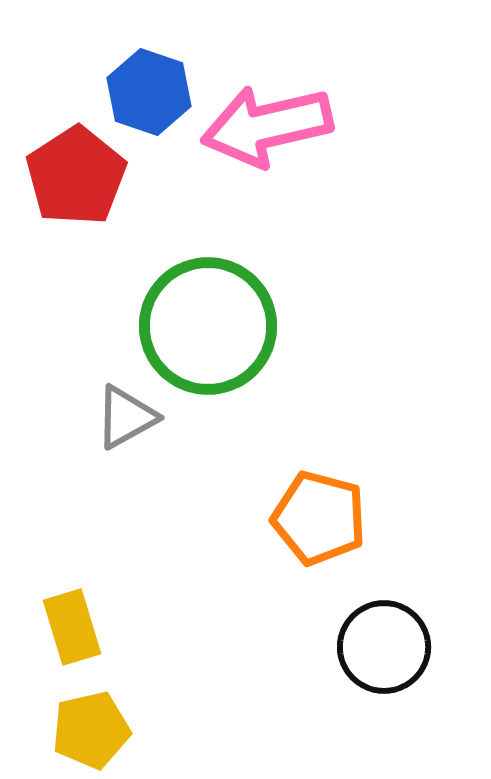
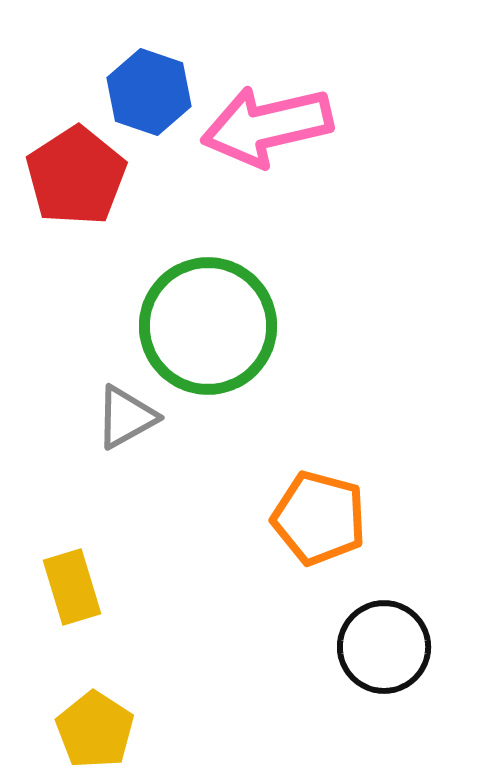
yellow rectangle: moved 40 px up
yellow pentagon: moved 4 px right; rotated 26 degrees counterclockwise
